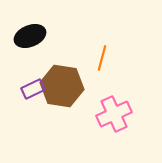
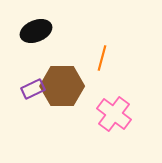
black ellipse: moved 6 px right, 5 px up
brown hexagon: rotated 9 degrees counterclockwise
pink cross: rotated 28 degrees counterclockwise
